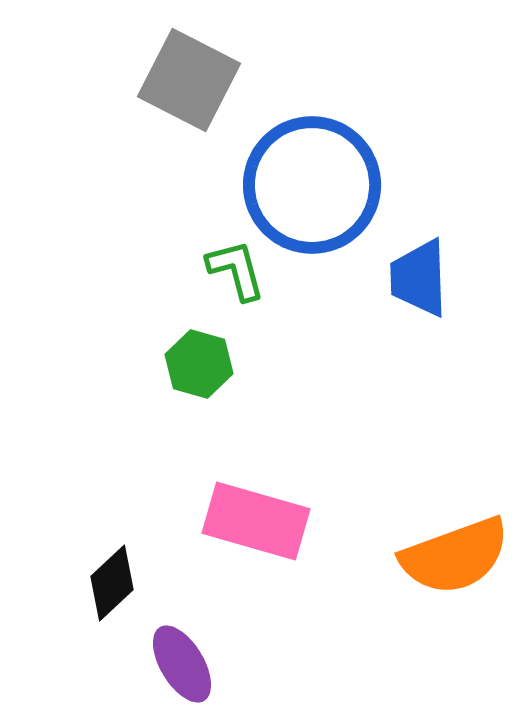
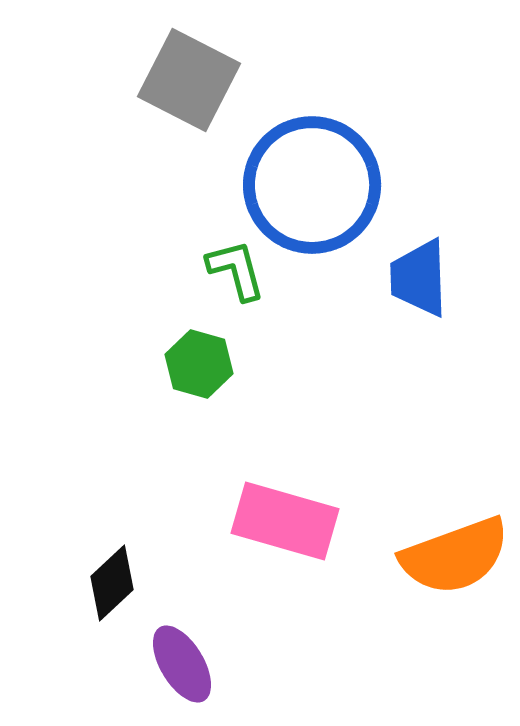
pink rectangle: moved 29 px right
